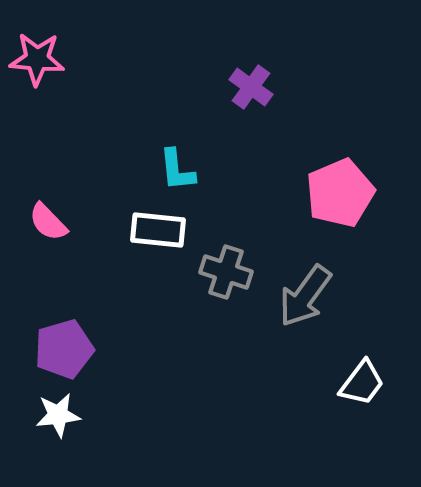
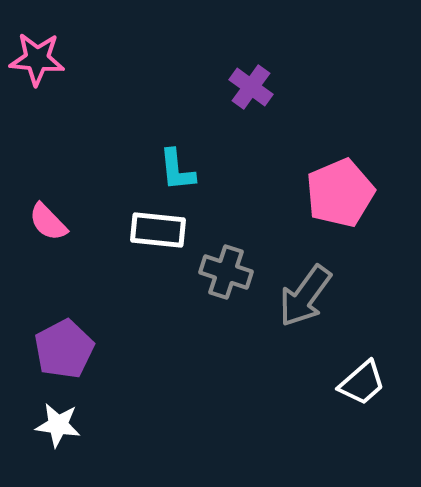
purple pentagon: rotated 12 degrees counterclockwise
white trapezoid: rotated 12 degrees clockwise
white star: moved 10 px down; rotated 15 degrees clockwise
